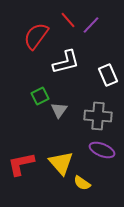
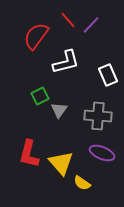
purple ellipse: moved 3 px down
red L-shape: moved 8 px right, 10 px up; rotated 64 degrees counterclockwise
